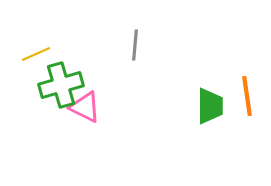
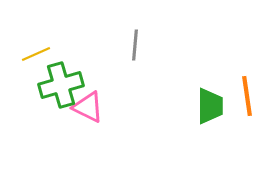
pink triangle: moved 3 px right
